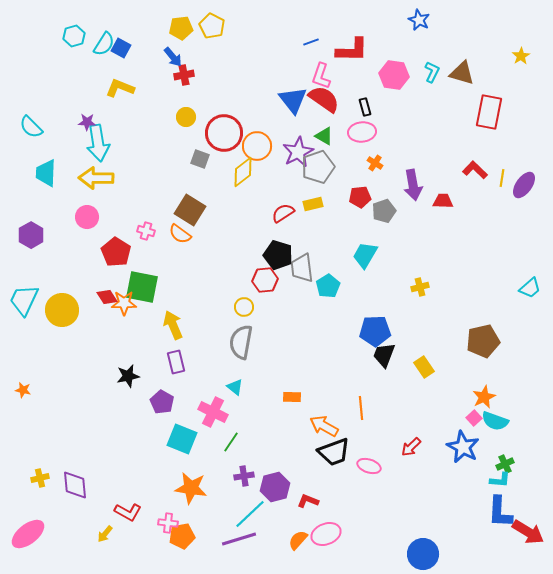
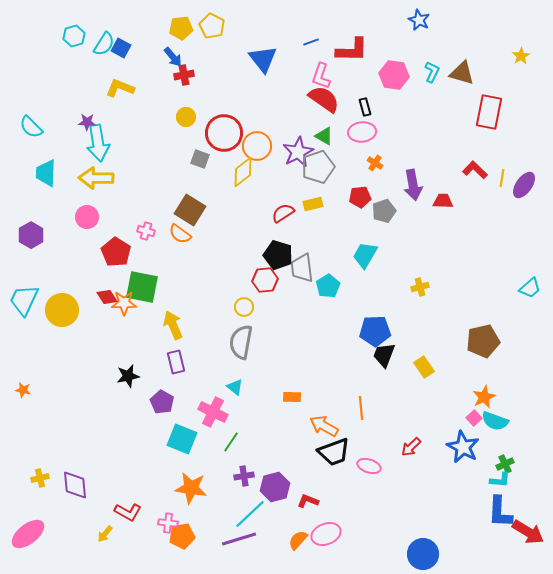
blue triangle at (293, 100): moved 30 px left, 41 px up
